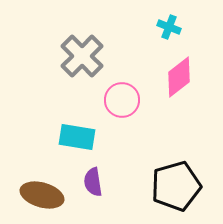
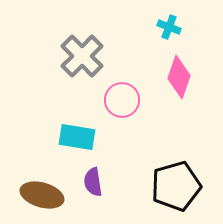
pink diamond: rotated 33 degrees counterclockwise
